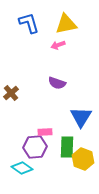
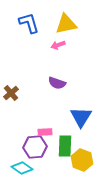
green rectangle: moved 2 px left, 1 px up
yellow hexagon: moved 1 px left, 1 px down
